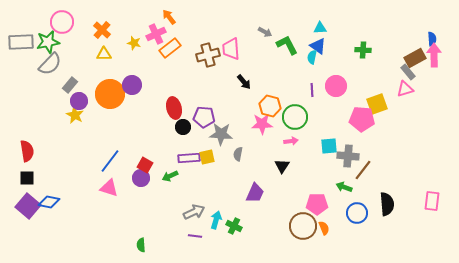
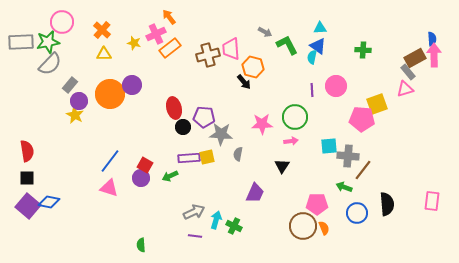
orange hexagon at (270, 106): moved 17 px left, 39 px up
